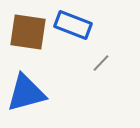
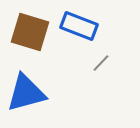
blue rectangle: moved 6 px right, 1 px down
brown square: moved 2 px right; rotated 9 degrees clockwise
